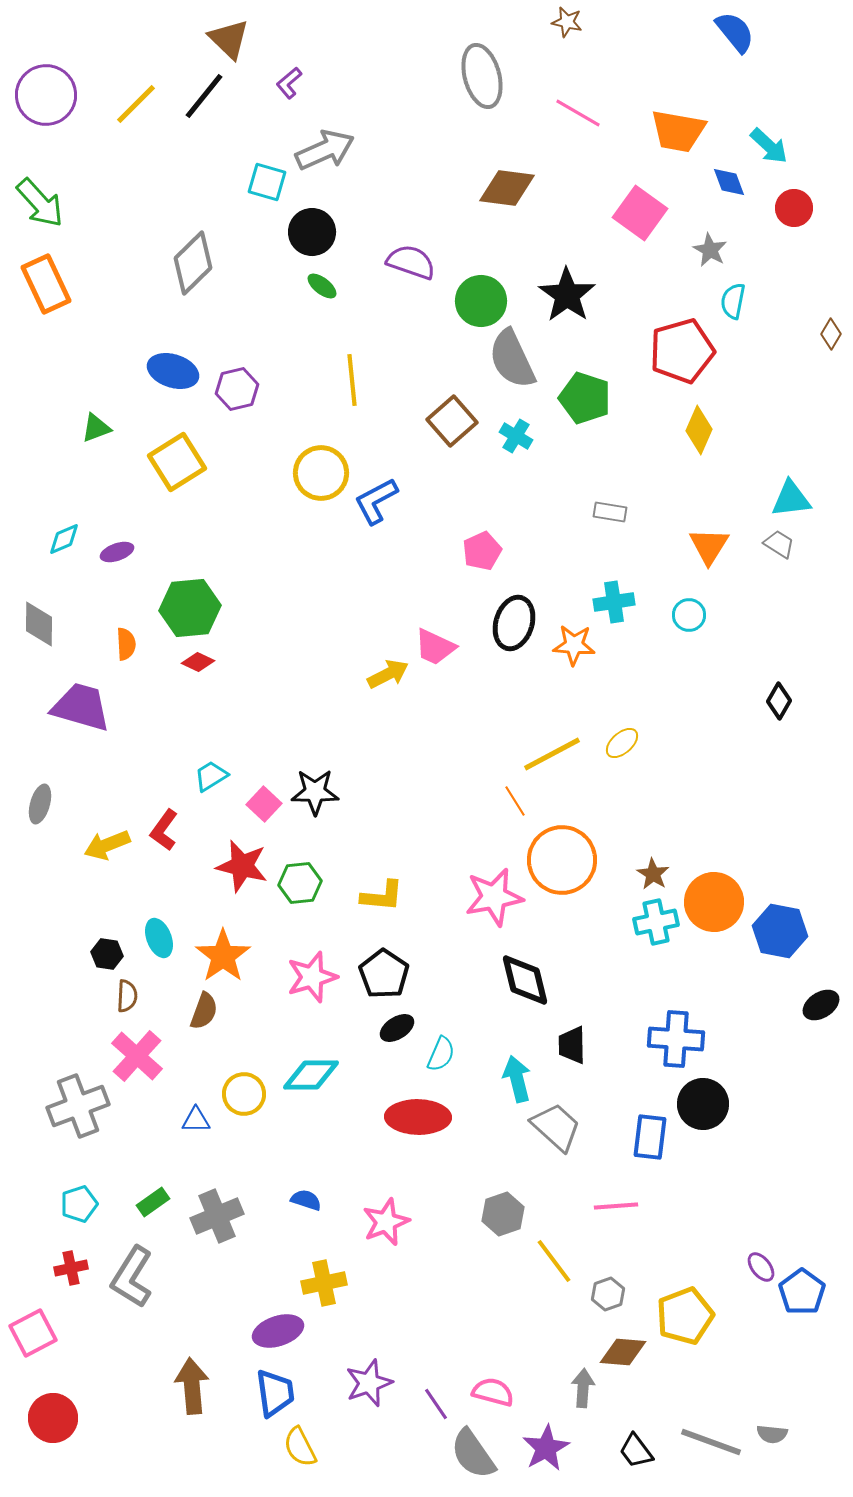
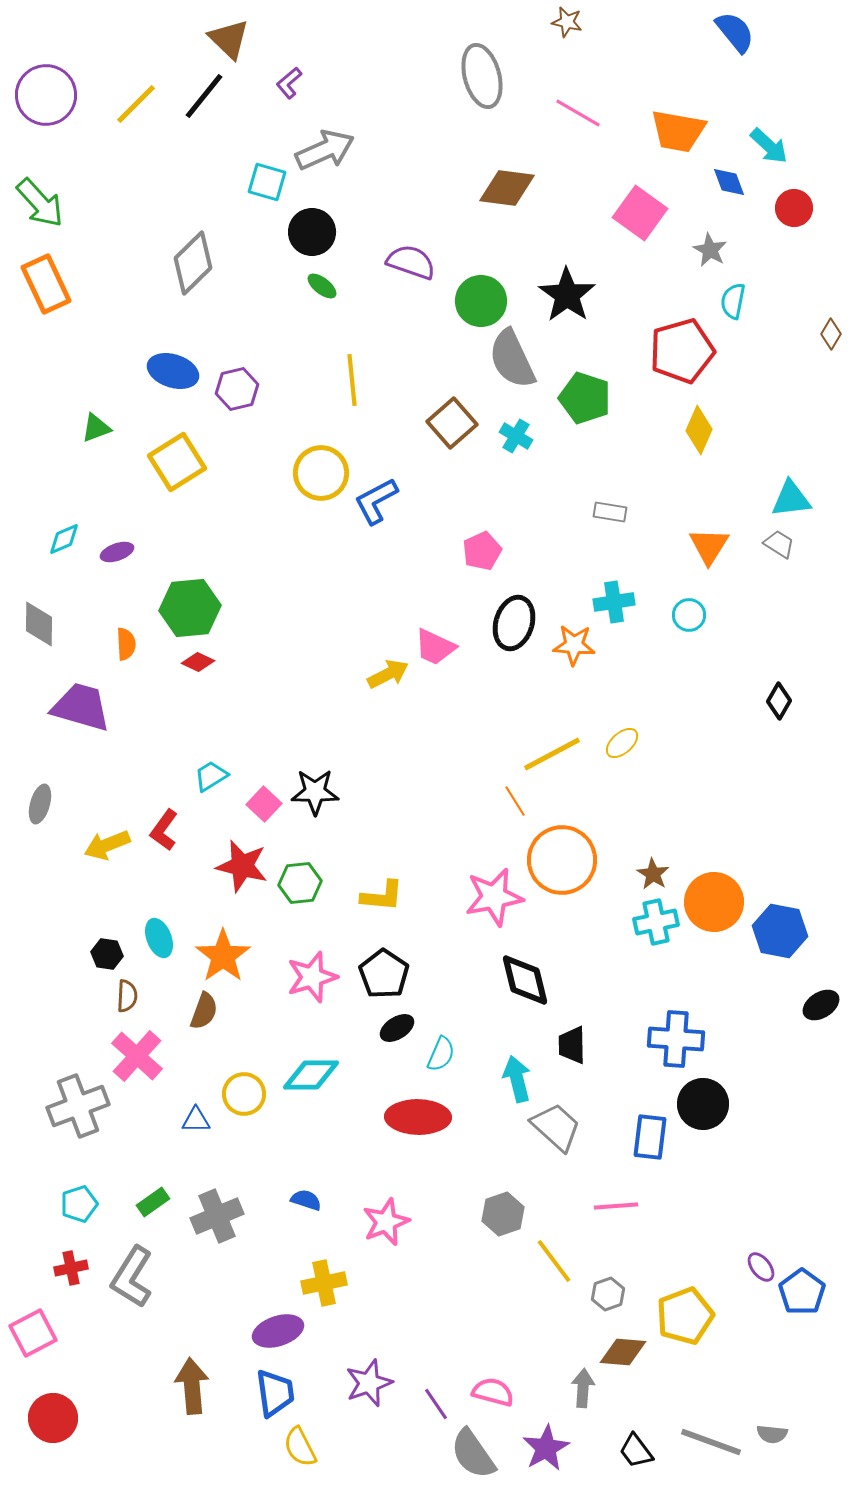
brown square at (452, 421): moved 2 px down
